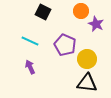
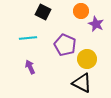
cyan line: moved 2 px left, 3 px up; rotated 30 degrees counterclockwise
black triangle: moved 5 px left; rotated 20 degrees clockwise
